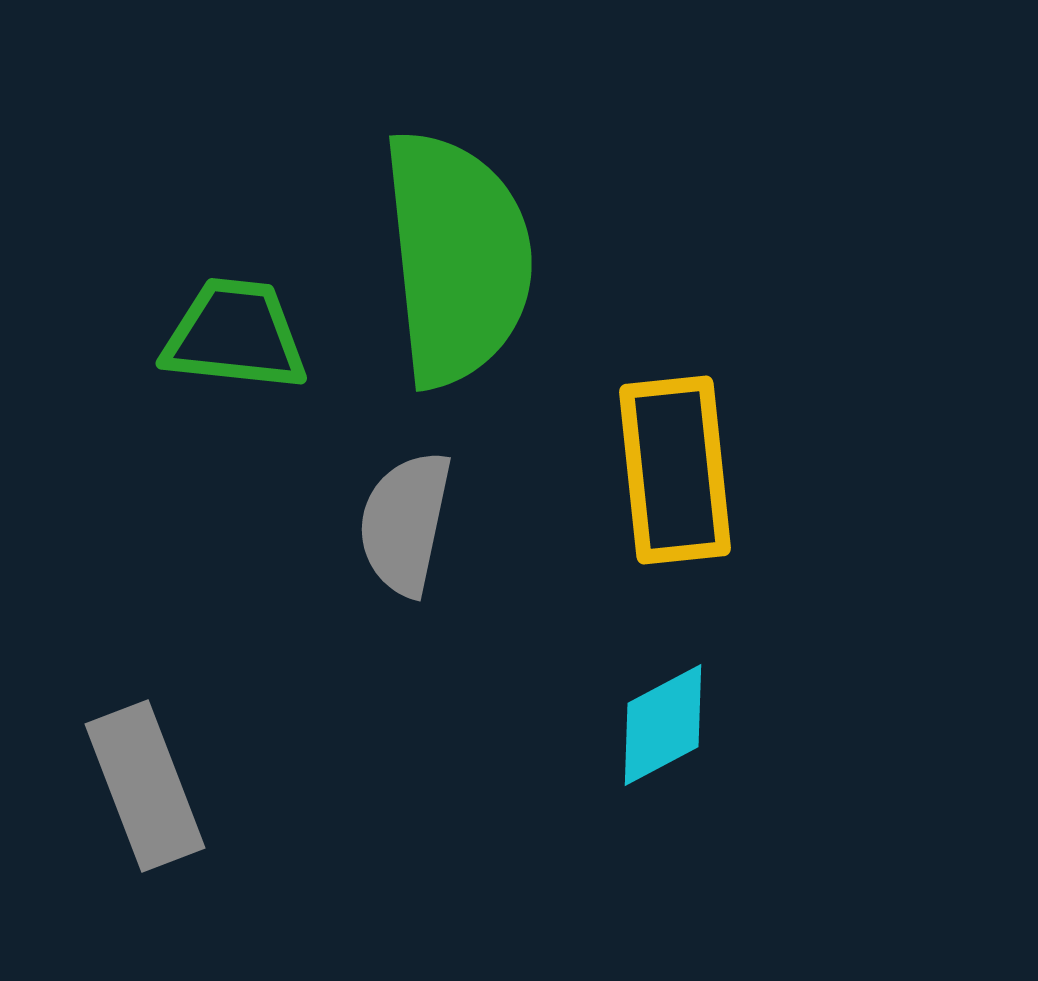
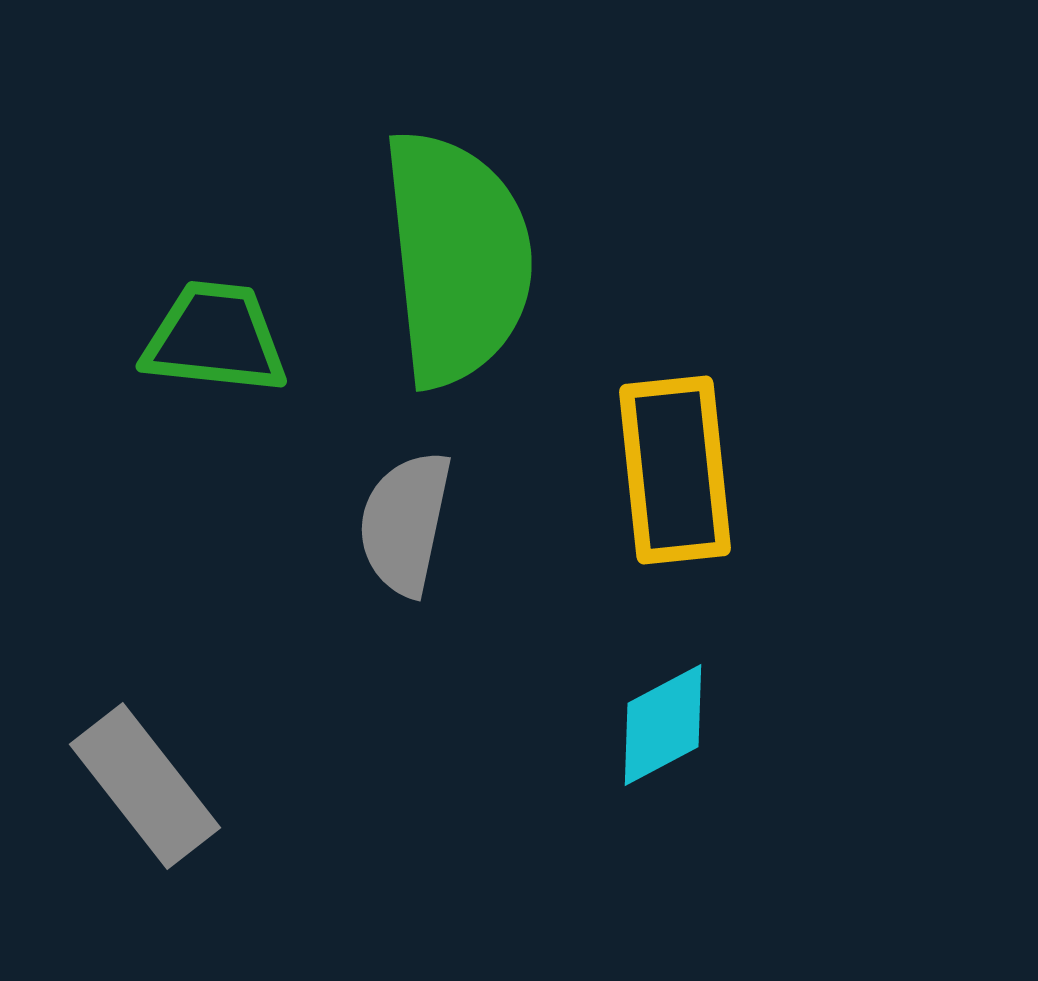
green trapezoid: moved 20 px left, 3 px down
gray rectangle: rotated 17 degrees counterclockwise
